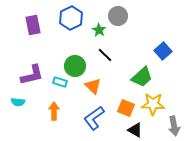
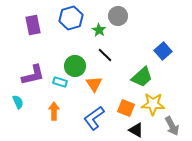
blue hexagon: rotated 10 degrees clockwise
purple L-shape: moved 1 px right
orange triangle: moved 1 px right, 2 px up; rotated 12 degrees clockwise
cyan semicircle: rotated 120 degrees counterclockwise
gray arrow: moved 2 px left; rotated 18 degrees counterclockwise
black triangle: moved 1 px right
